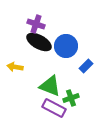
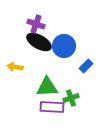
blue circle: moved 2 px left
green triangle: moved 3 px left, 1 px down; rotated 25 degrees counterclockwise
purple rectangle: moved 2 px left, 1 px up; rotated 25 degrees counterclockwise
